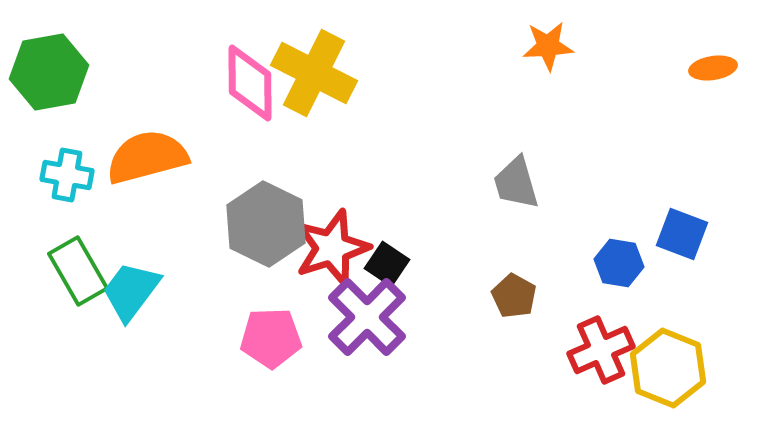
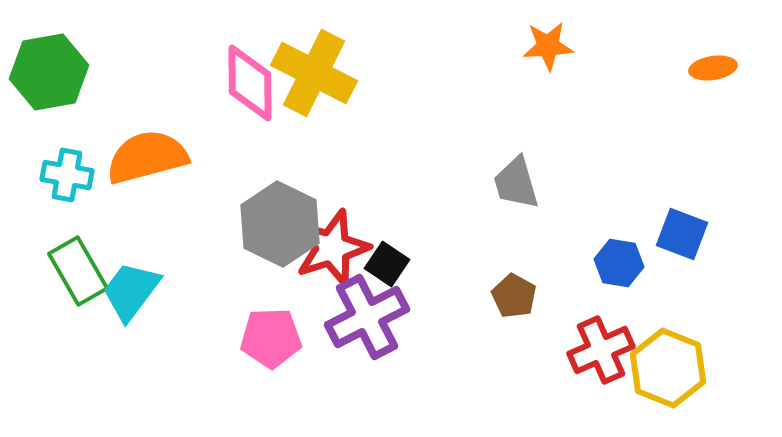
gray hexagon: moved 14 px right
purple cross: rotated 18 degrees clockwise
